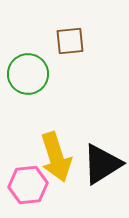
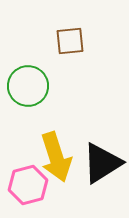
green circle: moved 12 px down
black triangle: moved 1 px up
pink hexagon: rotated 9 degrees counterclockwise
